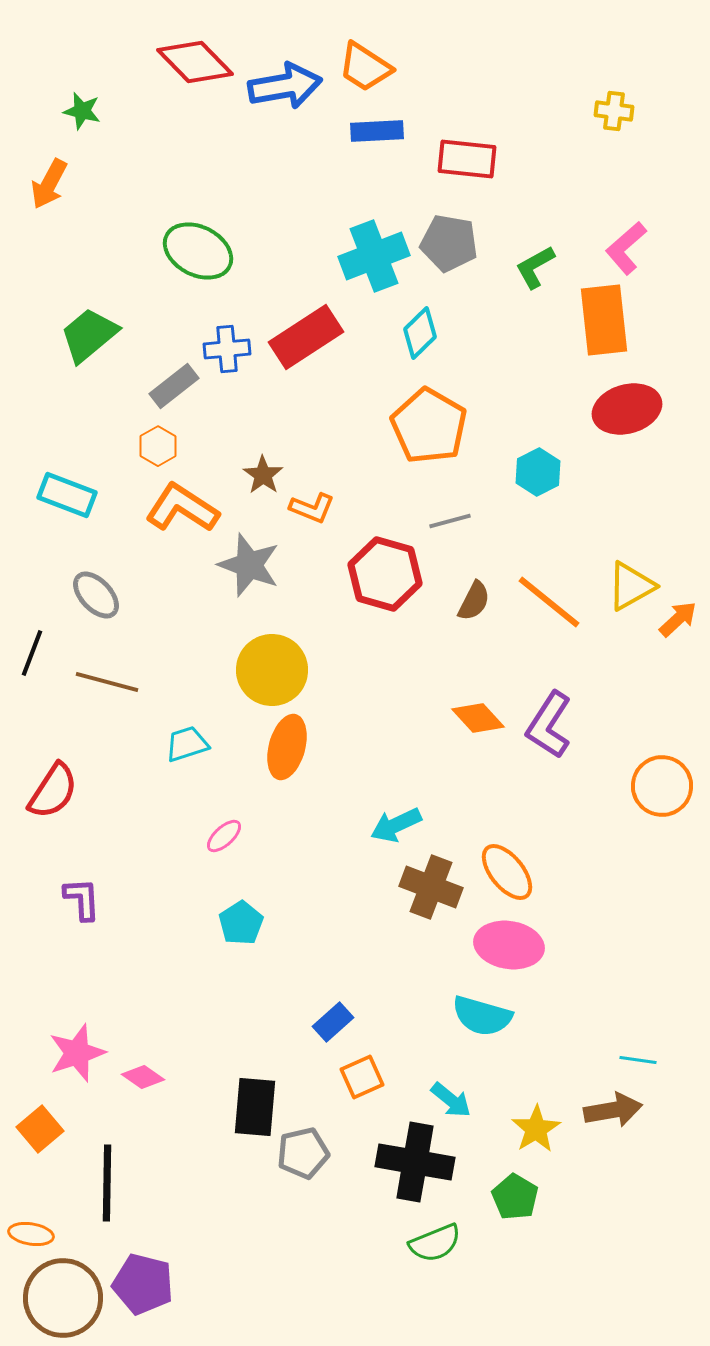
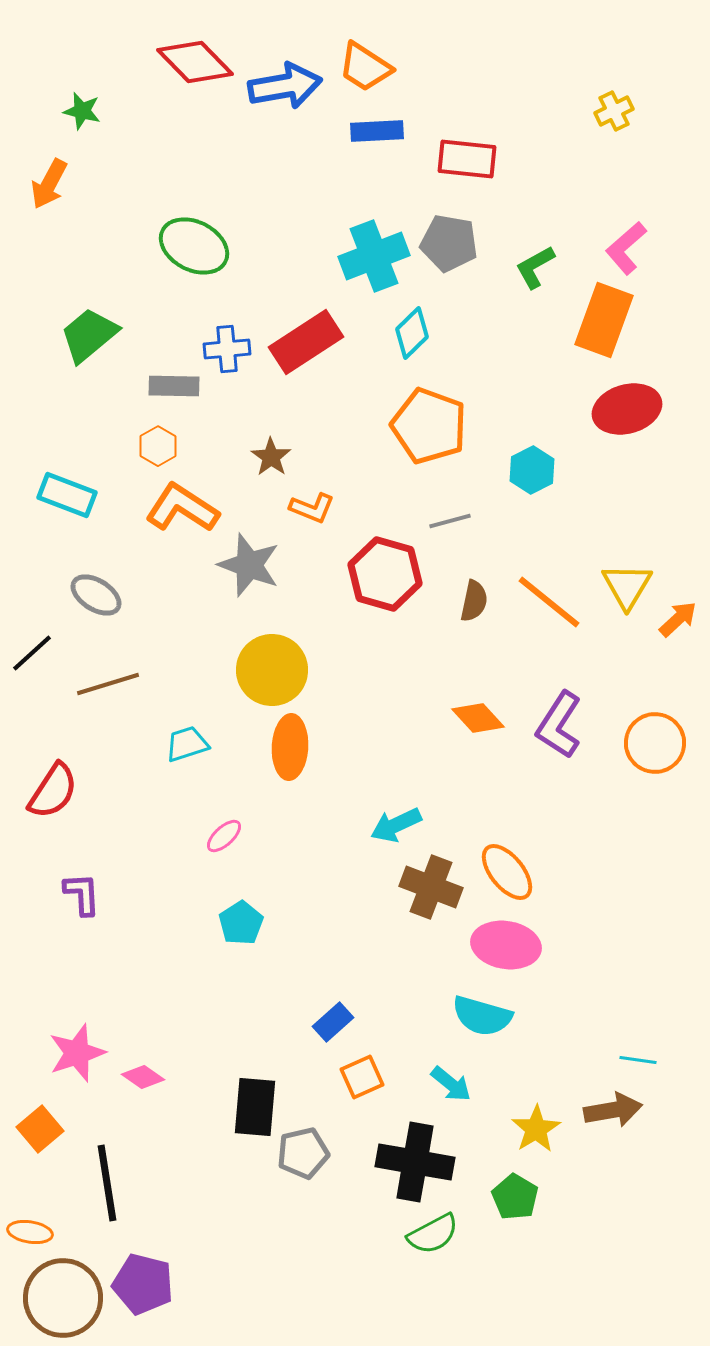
yellow cross at (614, 111): rotated 33 degrees counterclockwise
green ellipse at (198, 251): moved 4 px left, 5 px up
orange rectangle at (604, 320): rotated 26 degrees clockwise
cyan diamond at (420, 333): moved 8 px left
red rectangle at (306, 337): moved 5 px down
gray rectangle at (174, 386): rotated 39 degrees clockwise
orange pentagon at (429, 426): rotated 10 degrees counterclockwise
cyan hexagon at (538, 472): moved 6 px left, 2 px up
brown star at (263, 475): moved 8 px right, 18 px up
yellow triangle at (631, 586): moved 4 px left; rotated 30 degrees counterclockwise
gray ellipse at (96, 595): rotated 15 degrees counterclockwise
brown semicircle at (474, 601): rotated 15 degrees counterclockwise
black line at (32, 653): rotated 27 degrees clockwise
brown line at (107, 682): moved 1 px right, 2 px down; rotated 32 degrees counterclockwise
purple L-shape at (549, 725): moved 10 px right
orange ellipse at (287, 747): moved 3 px right; rotated 12 degrees counterclockwise
orange circle at (662, 786): moved 7 px left, 43 px up
purple L-shape at (82, 899): moved 5 px up
pink ellipse at (509, 945): moved 3 px left
cyan arrow at (451, 1100): moved 16 px up
black line at (107, 1183): rotated 10 degrees counterclockwise
orange ellipse at (31, 1234): moved 1 px left, 2 px up
green semicircle at (435, 1243): moved 2 px left, 9 px up; rotated 6 degrees counterclockwise
